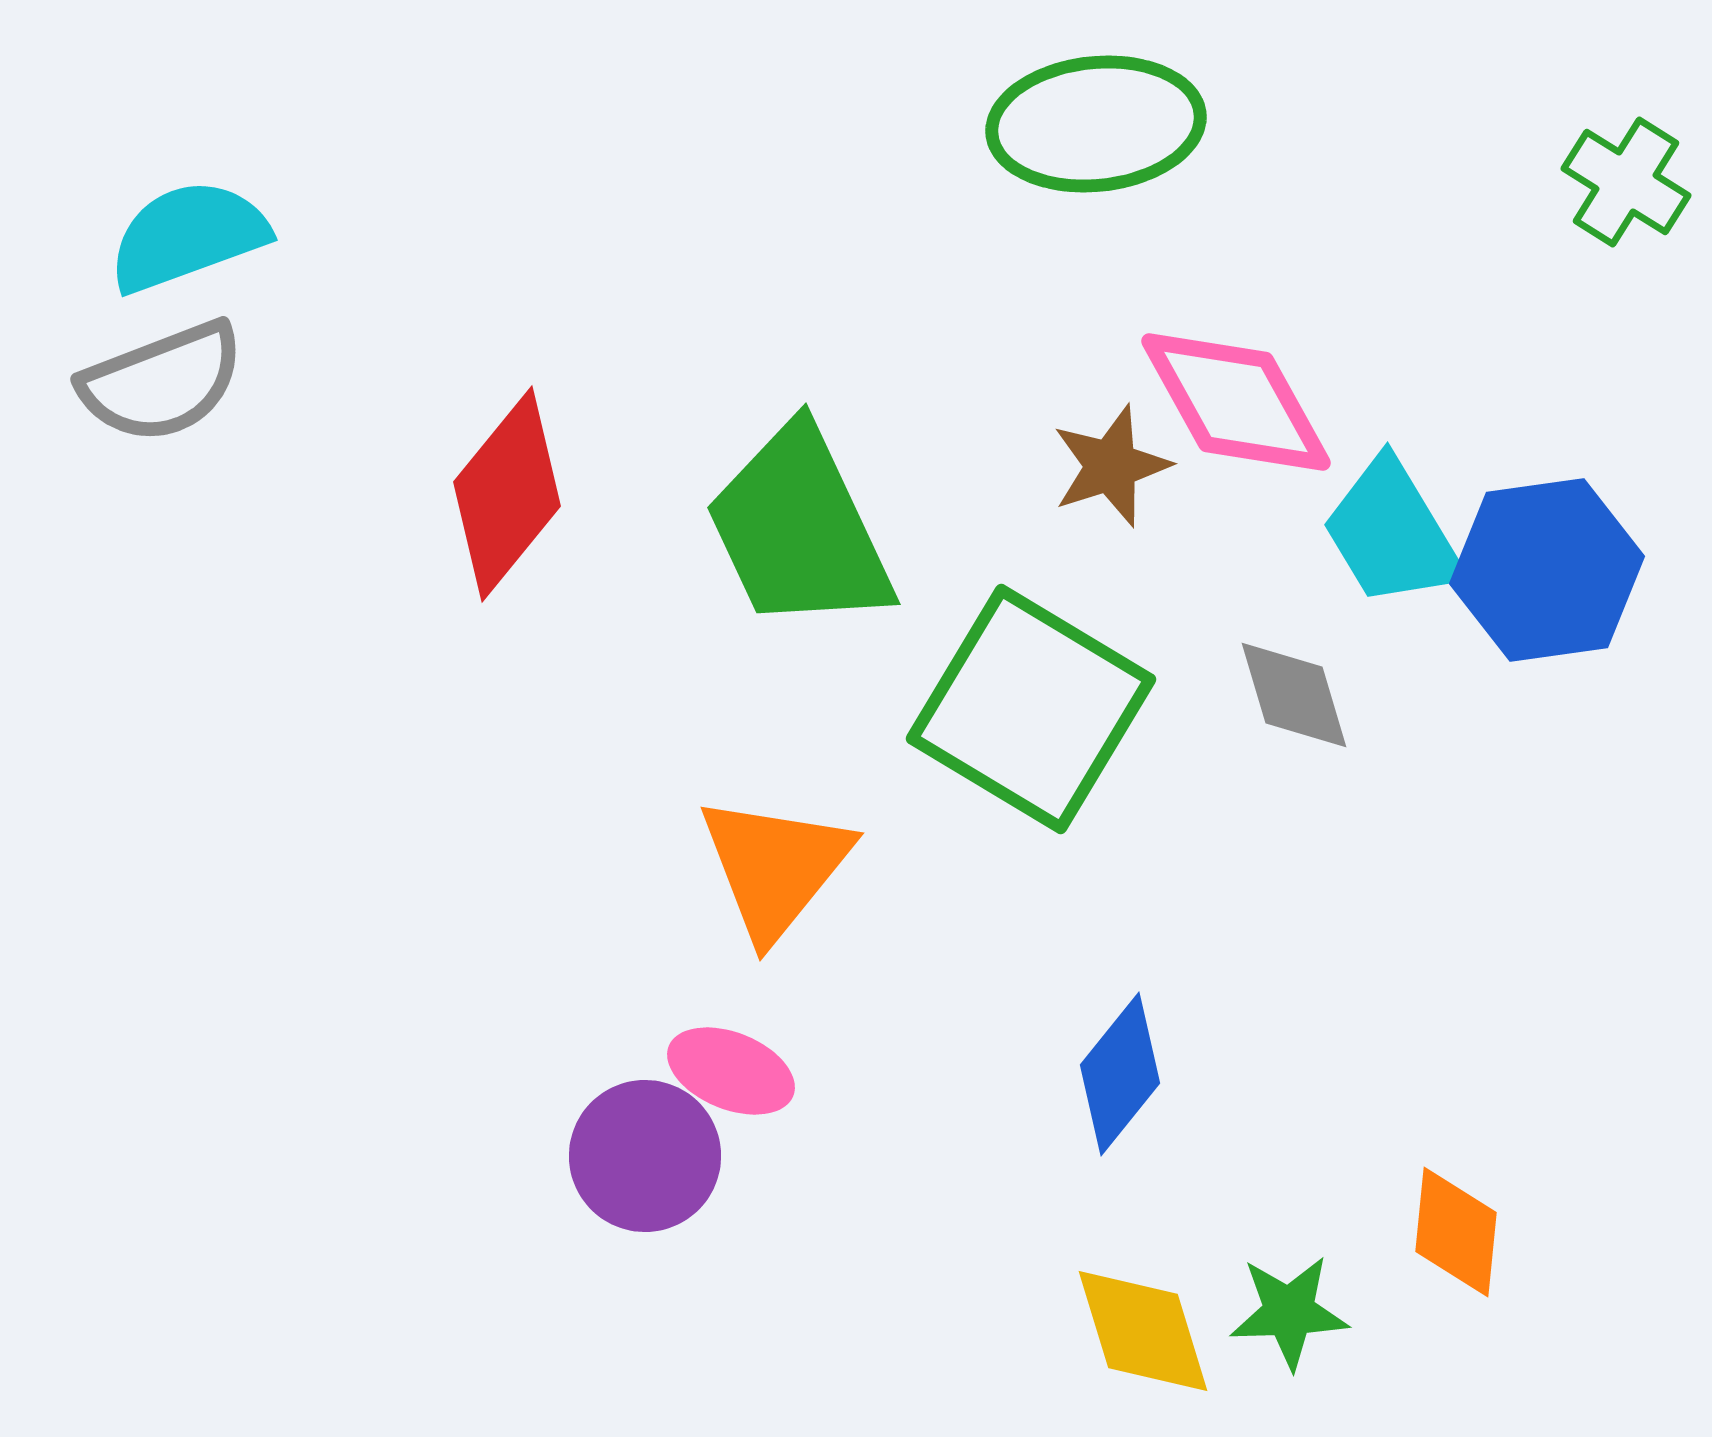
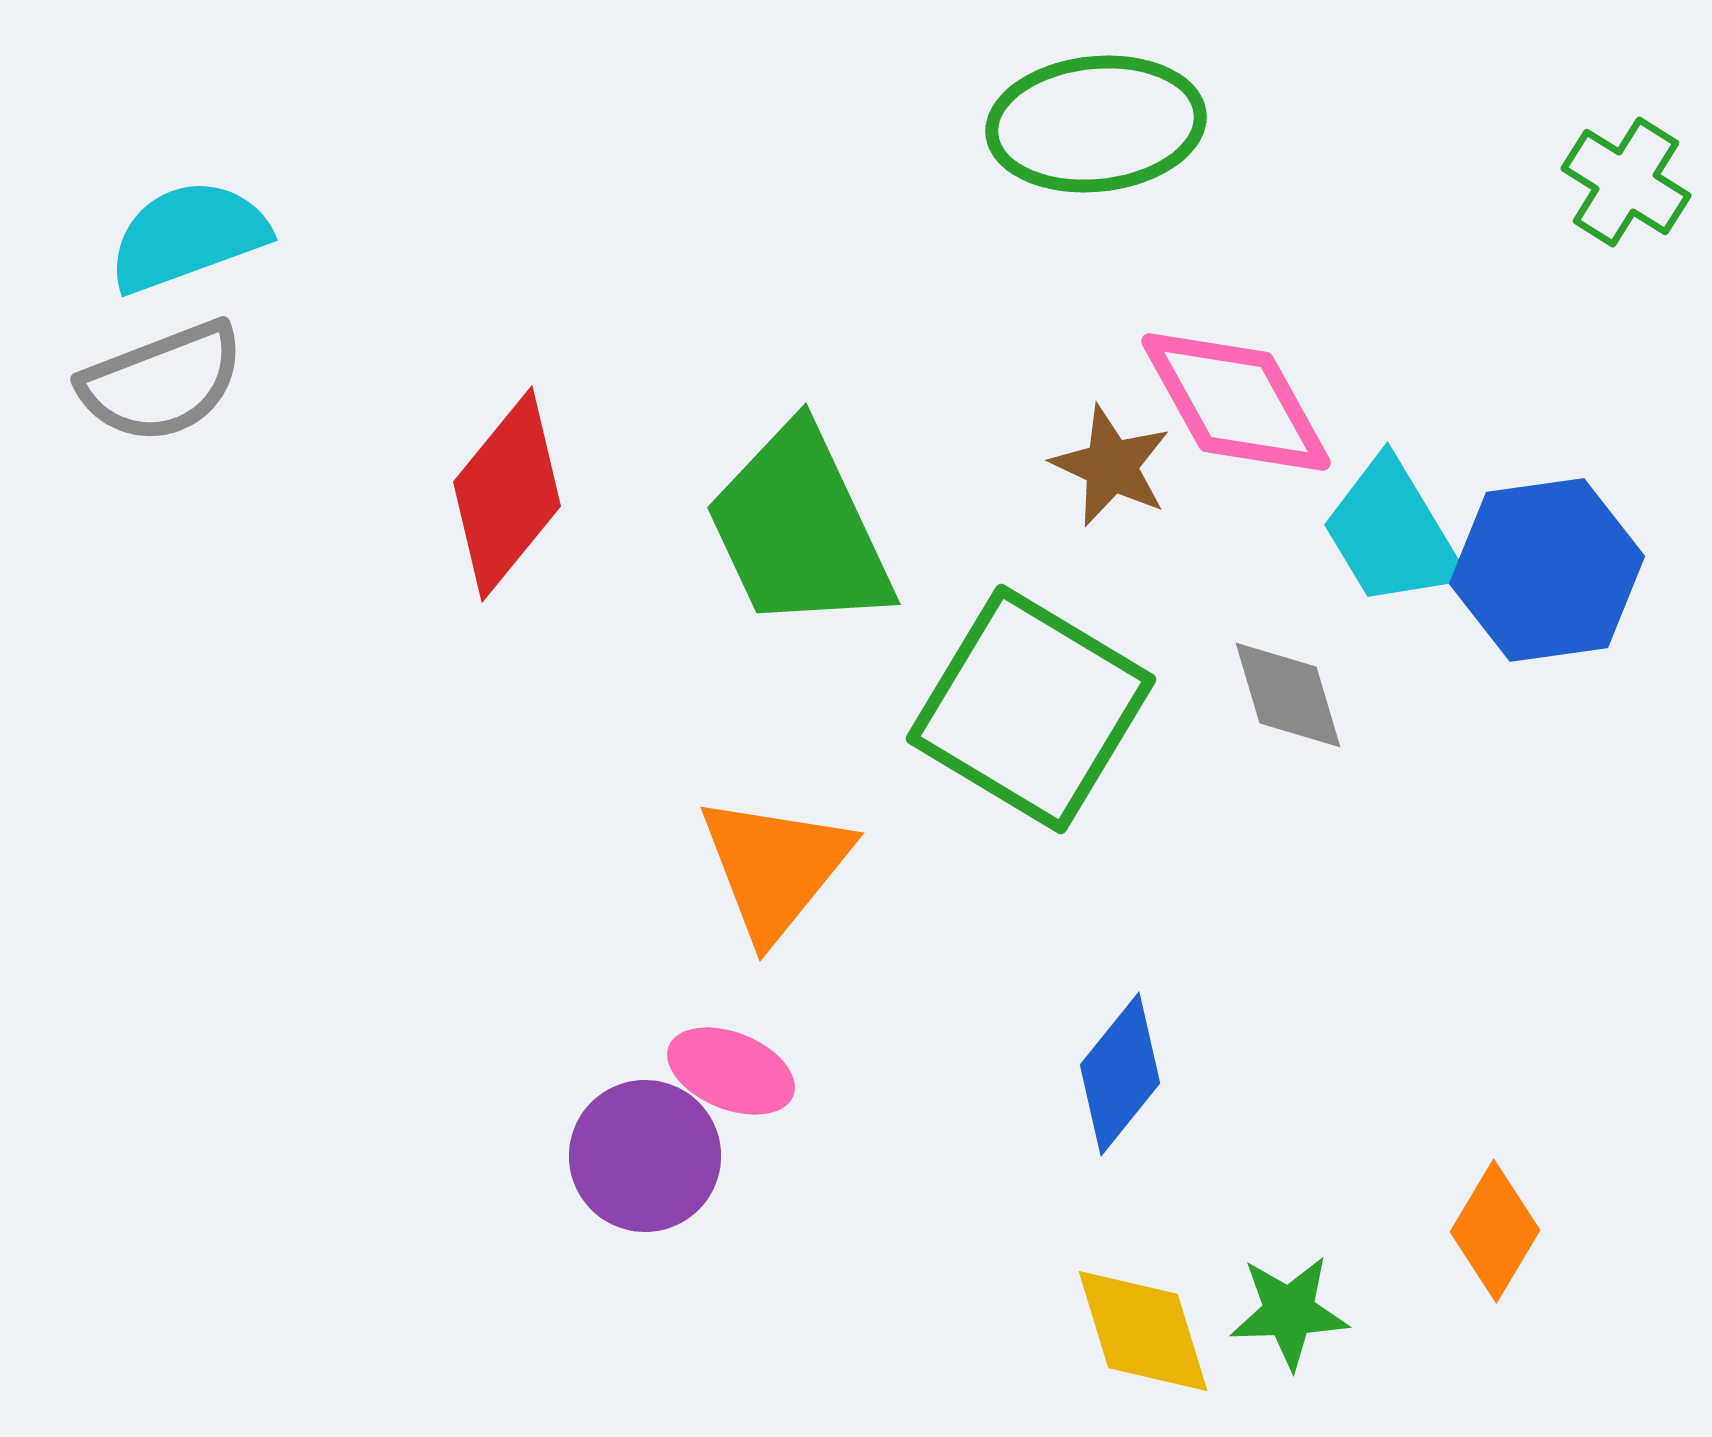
brown star: rotated 29 degrees counterclockwise
gray diamond: moved 6 px left
orange diamond: moved 39 px right, 1 px up; rotated 25 degrees clockwise
